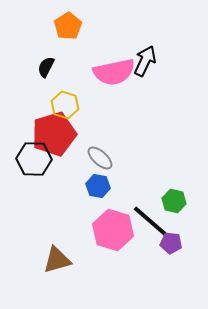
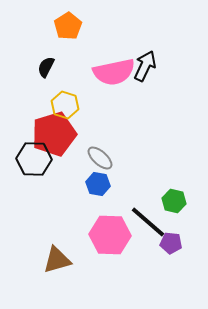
black arrow: moved 5 px down
blue hexagon: moved 2 px up
black line: moved 2 px left, 1 px down
pink hexagon: moved 3 px left, 5 px down; rotated 15 degrees counterclockwise
